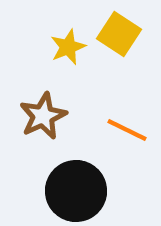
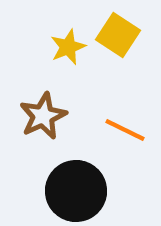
yellow square: moved 1 px left, 1 px down
orange line: moved 2 px left
